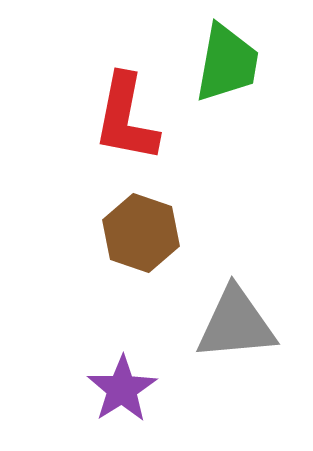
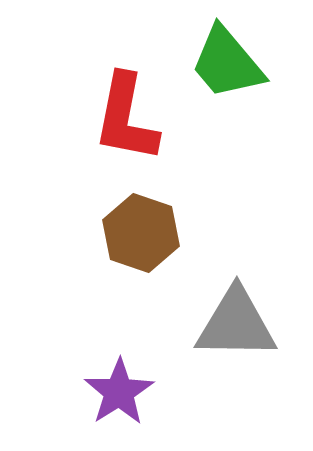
green trapezoid: rotated 130 degrees clockwise
gray triangle: rotated 6 degrees clockwise
purple star: moved 3 px left, 3 px down
